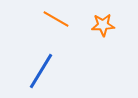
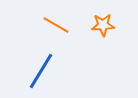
orange line: moved 6 px down
